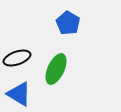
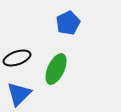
blue pentagon: rotated 15 degrees clockwise
blue triangle: rotated 44 degrees clockwise
